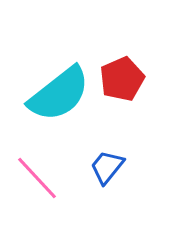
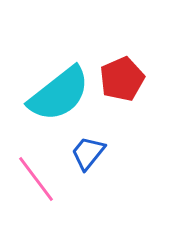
blue trapezoid: moved 19 px left, 14 px up
pink line: moved 1 px left, 1 px down; rotated 6 degrees clockwise
